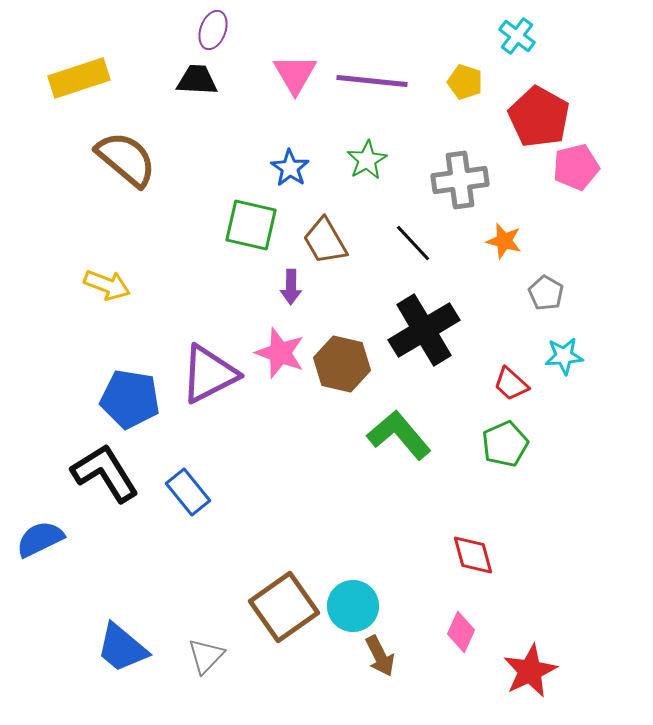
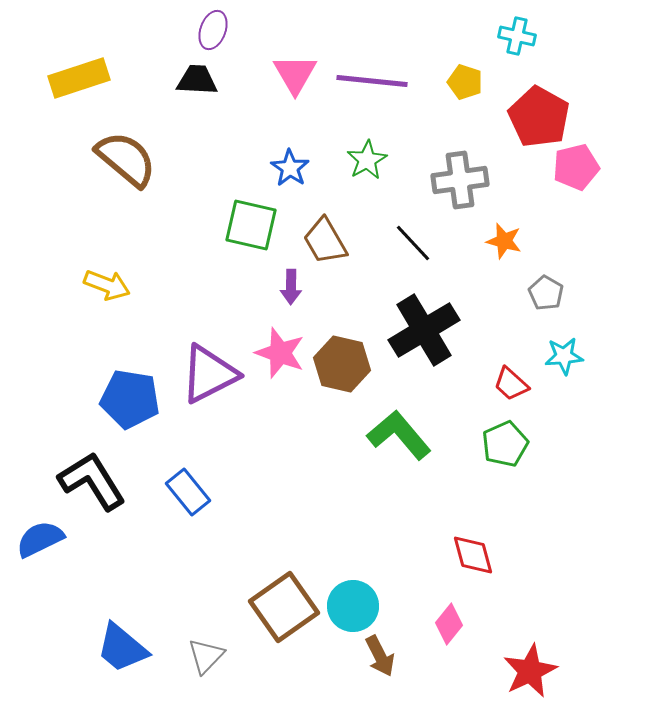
cyan cross: rotated 24 degrees counterclockwise
black L-shape: moved 13 px left, 8 px down
pink diamond: moved 12 px left, 8 px up; rotated 15 degrees clockwise
